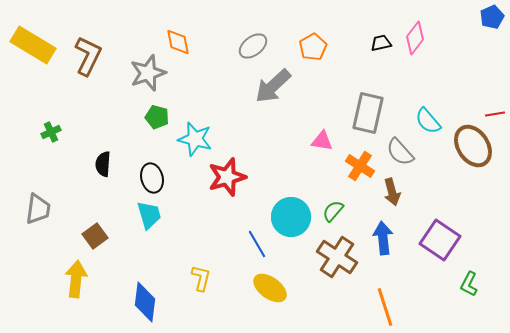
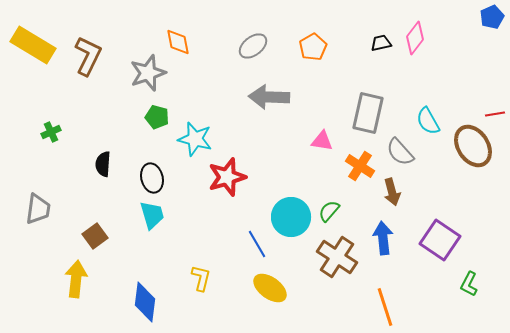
gray arrow: moved 4 px left, 11 px down; rotated 45 degrees clockwise
cyan semicircle: rotated 12 degrees clockwise
green semicircle: moved 4 px left
cyan trapezoid: moved 3 px right
